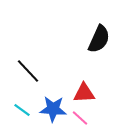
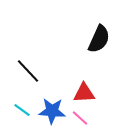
blue star: moved 1 px left, 2 px down
